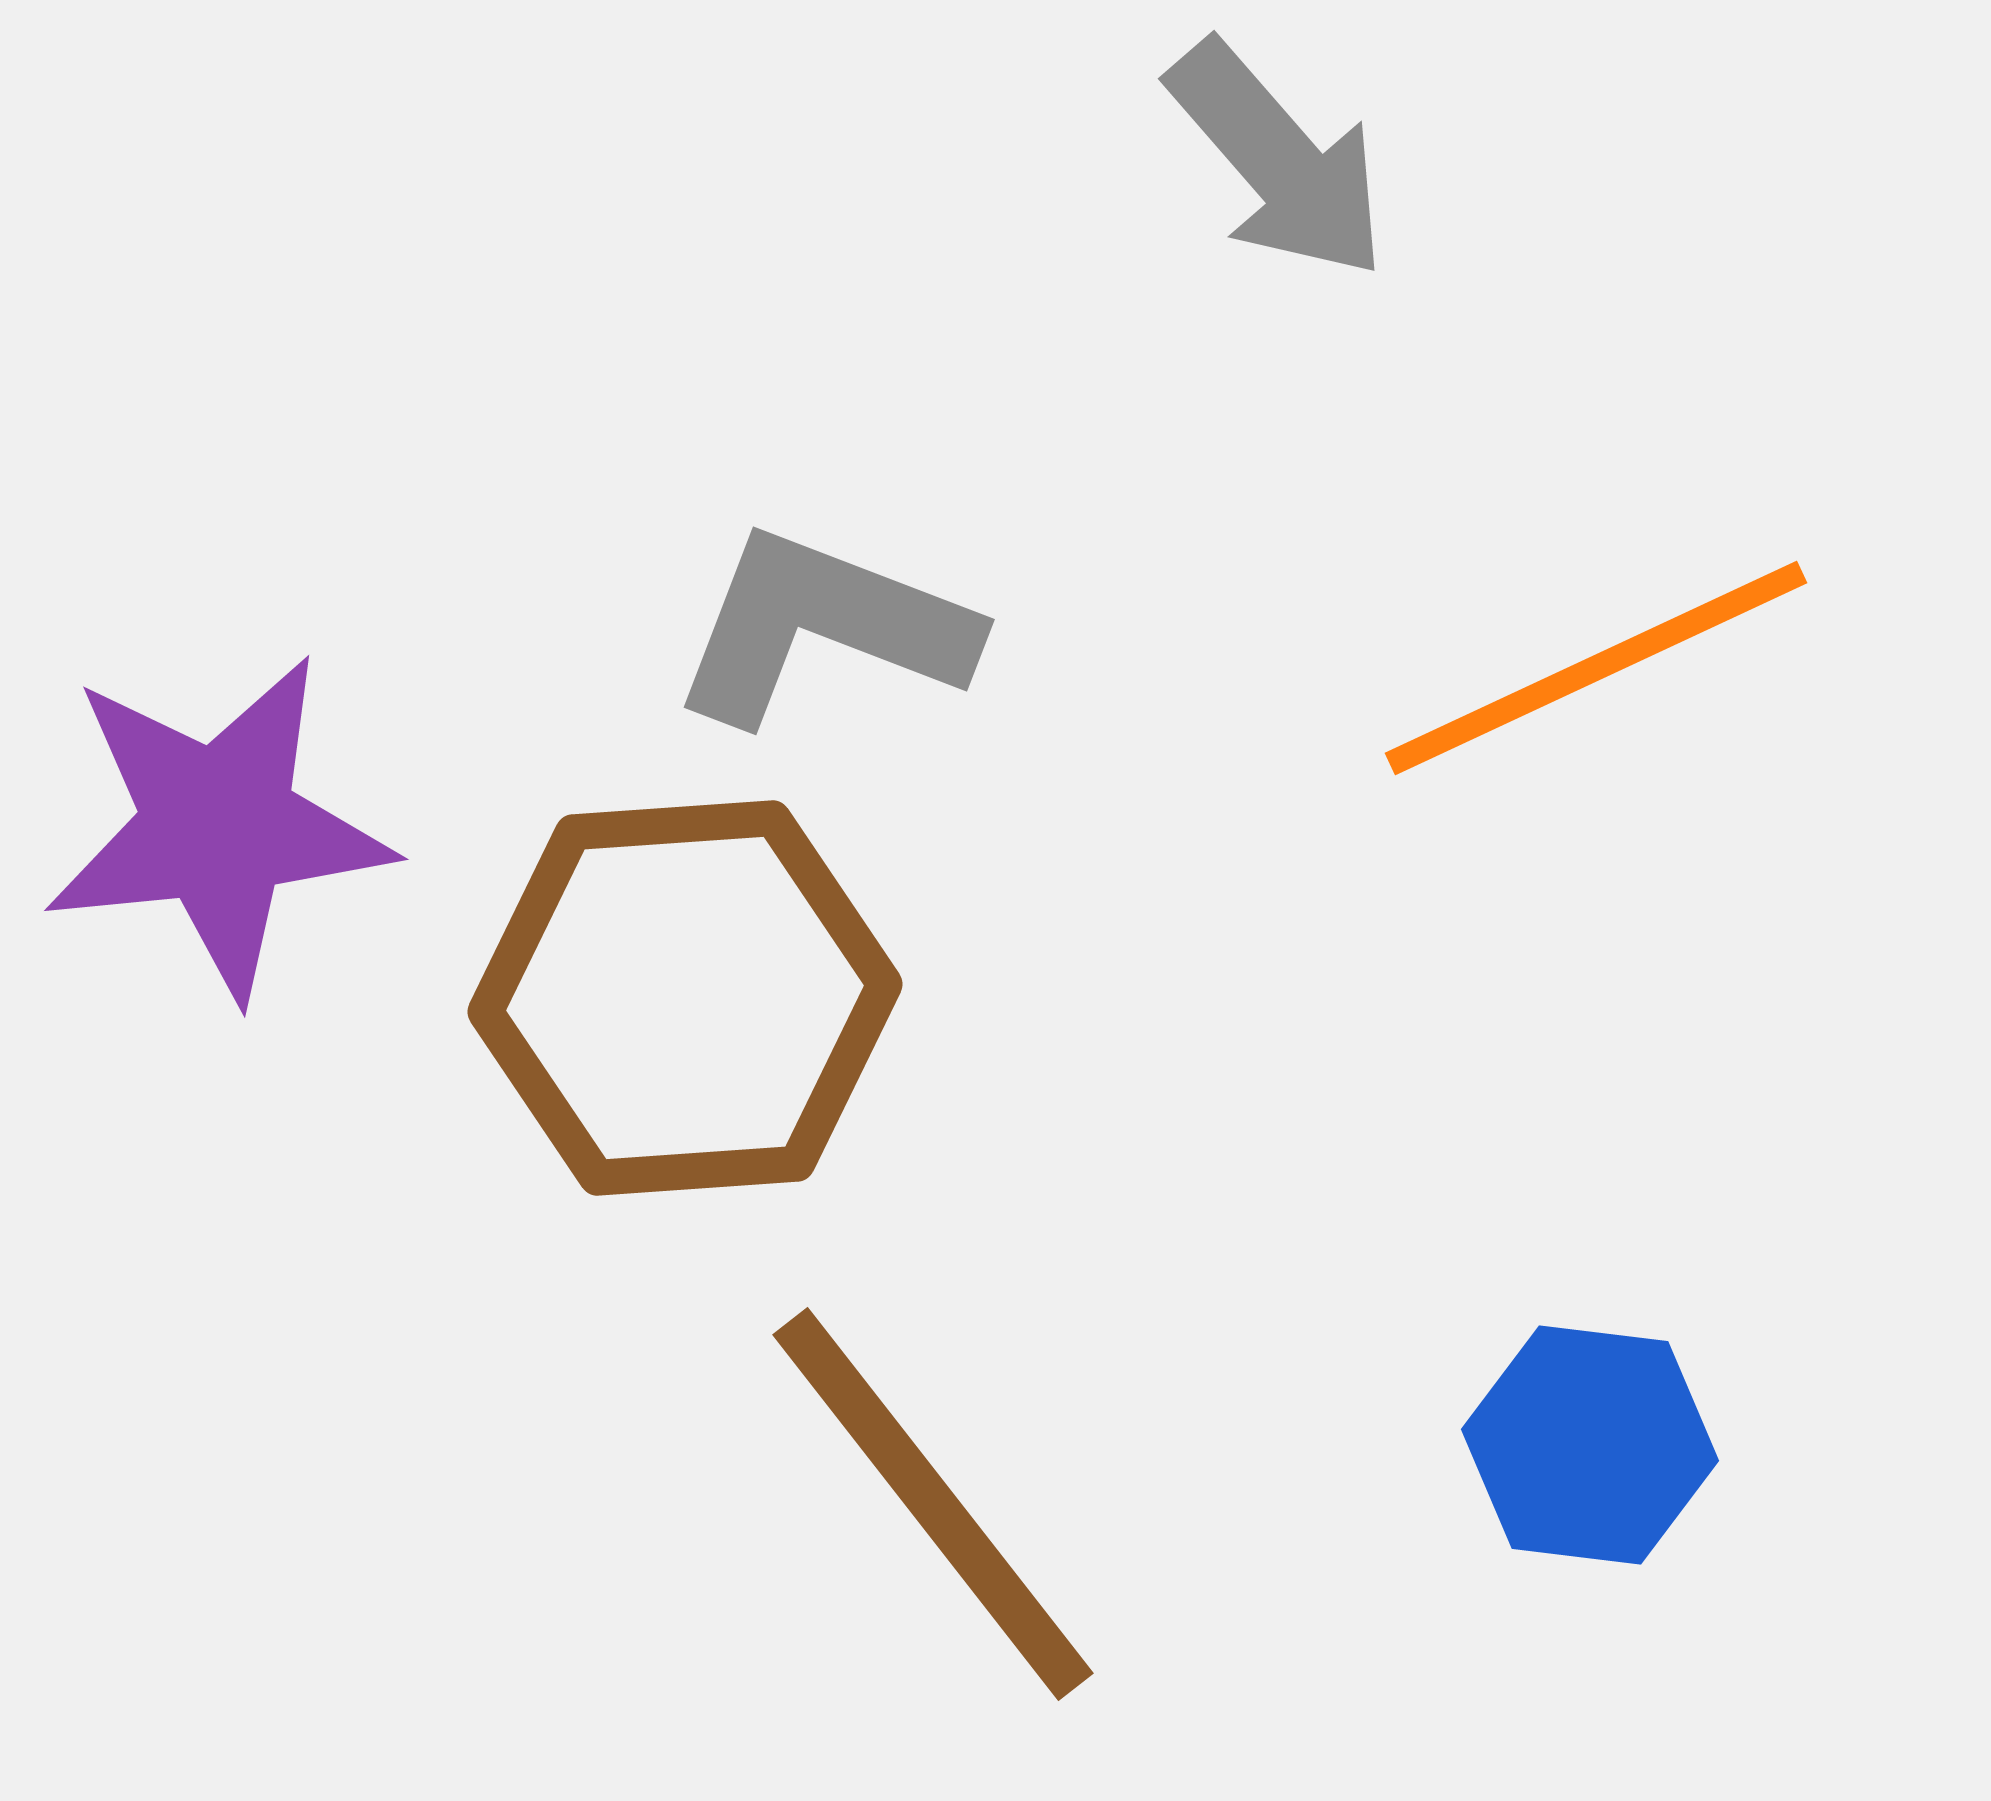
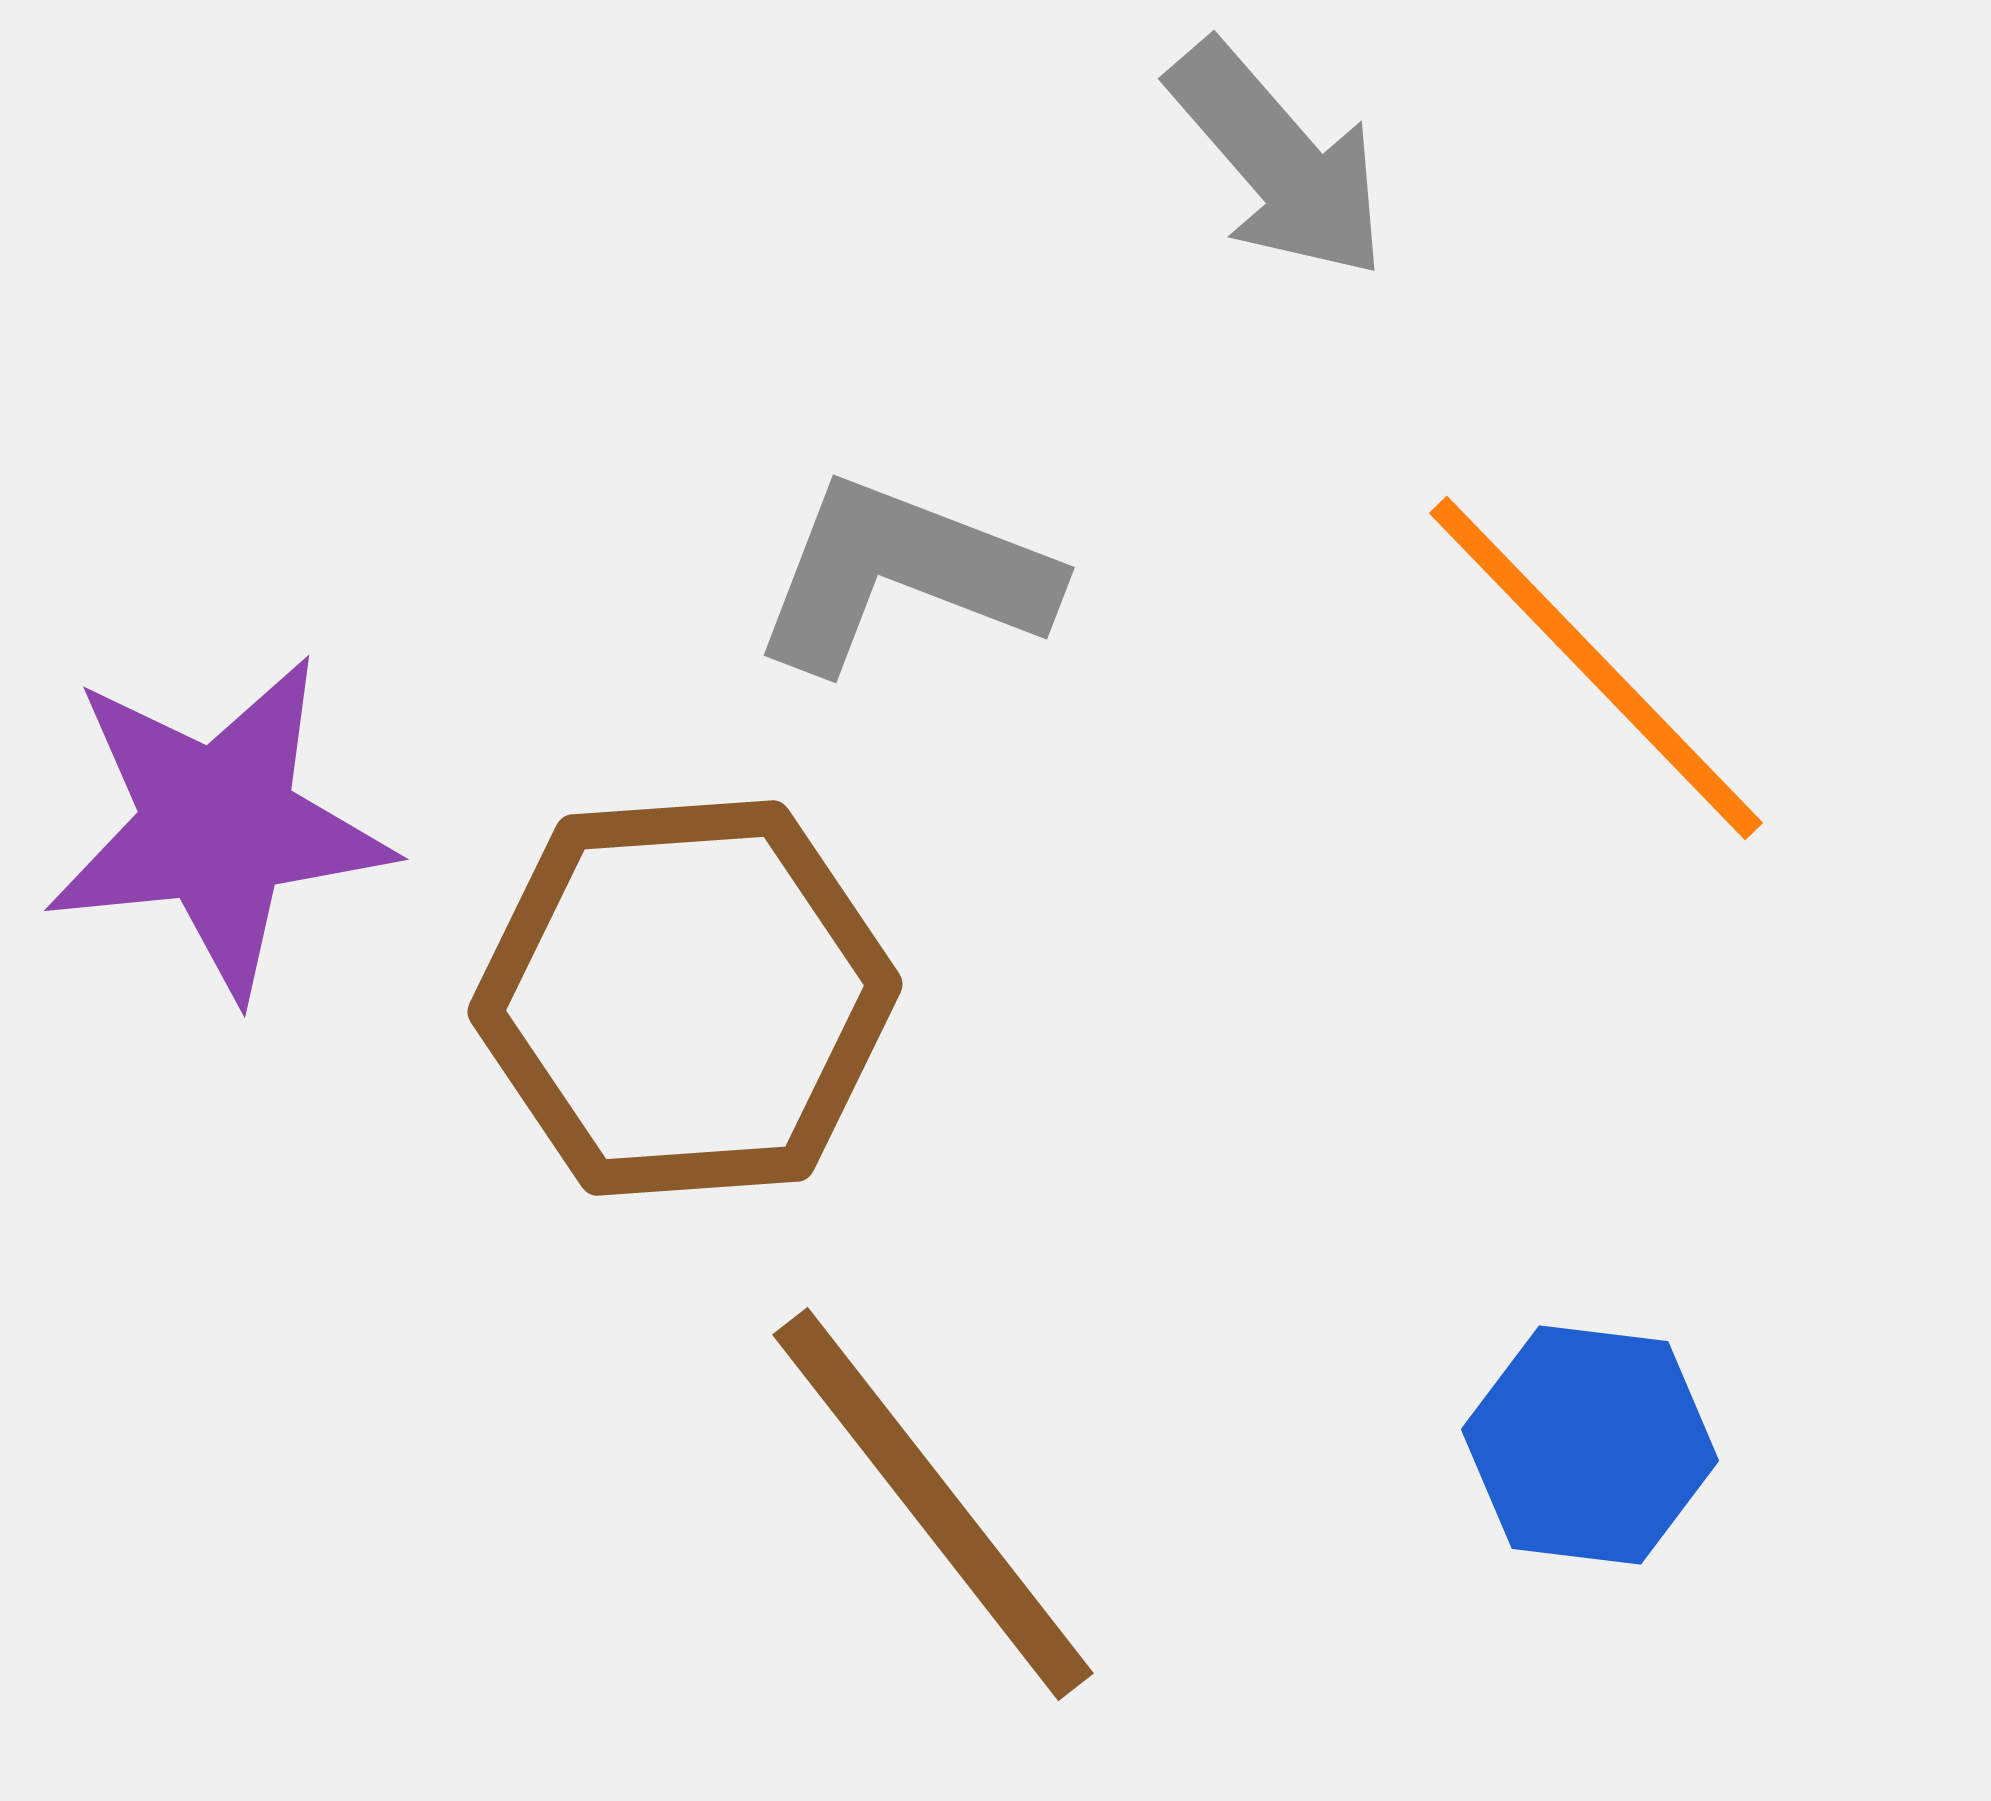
gray L-shape: moved 80 px right, 52 px up
orange line: rotated 71 degrees clockwise
